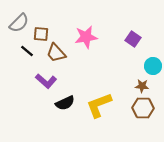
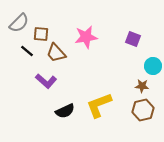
purple square: rotated 14 degrees counterclockwise
black semicircle: moved 8 px down
brown hexagon: moved 2 px down; rotated 15 degrees counterclockwise
